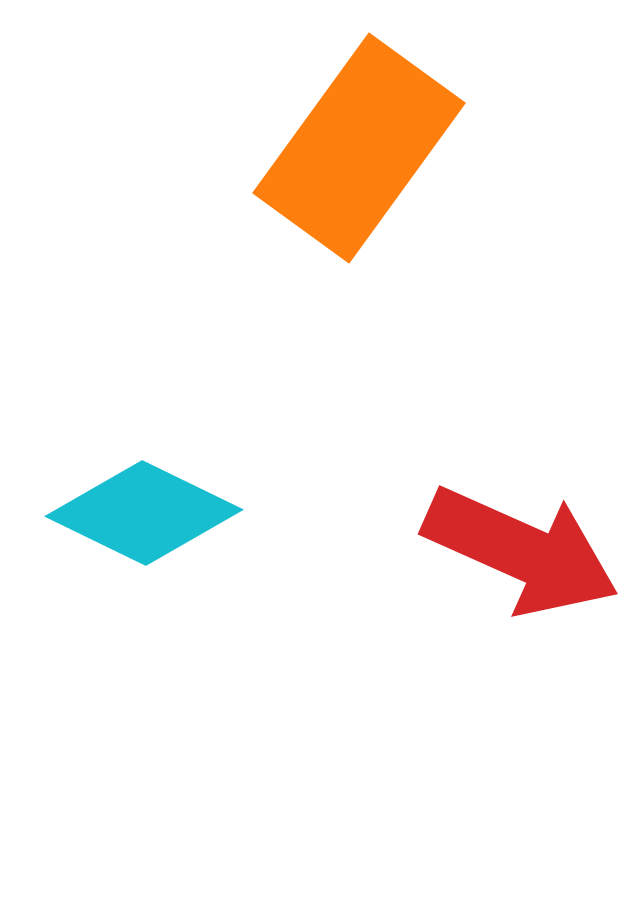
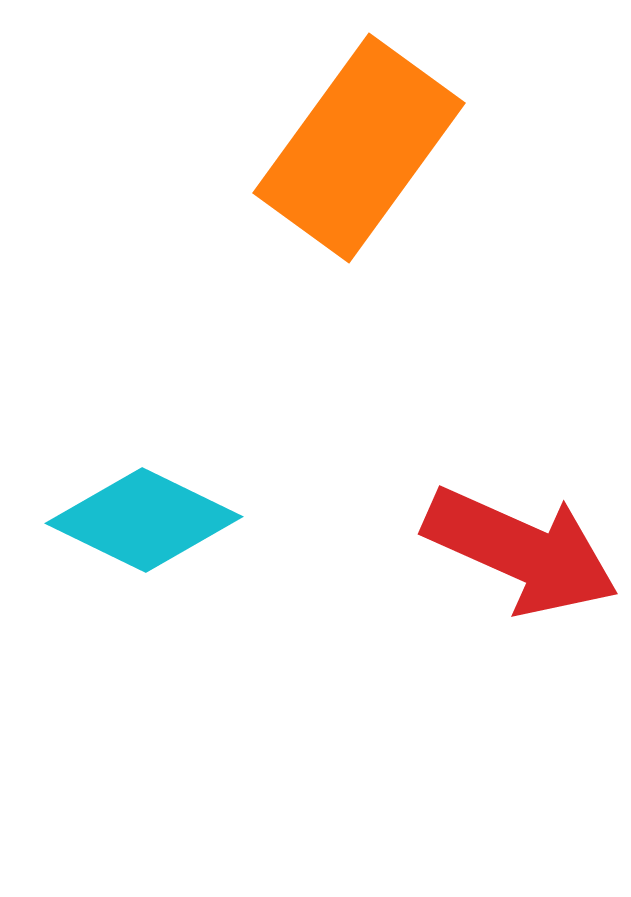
cyan diamond: moved 7 px down
